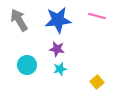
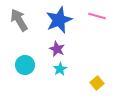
blue star: moved 1 px right; rotated 16 degrees counterclockwise
purple star: rotated 14 degrees clockwise
cyan circle: moved 2 px left
cyan star: rotated 16 degrees counterclockwise
yellow square: moved 1 px down
